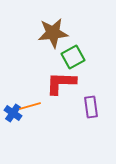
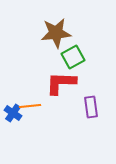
brown star: moved 3 px right
orange line: rotated 10 degrees clockwise
